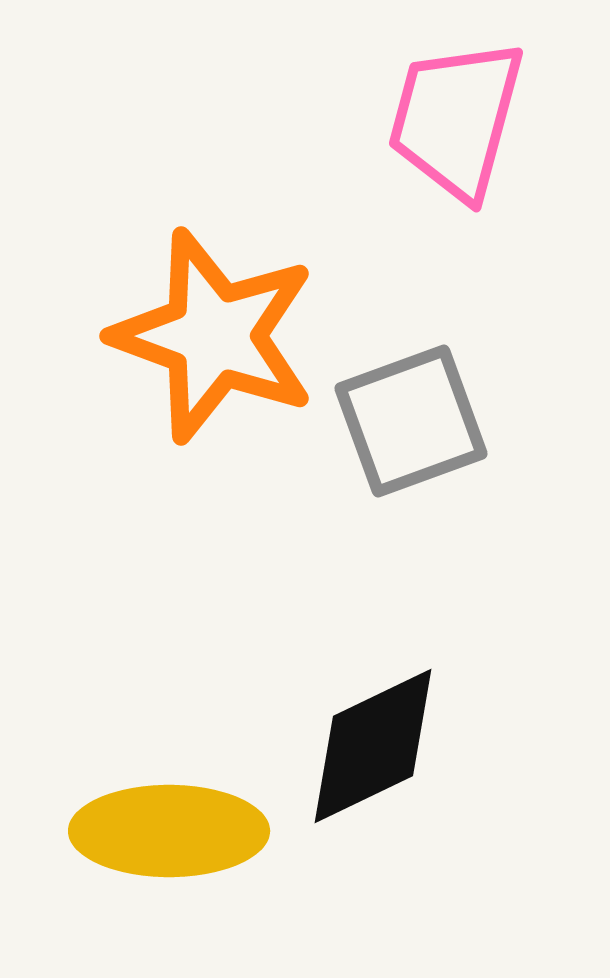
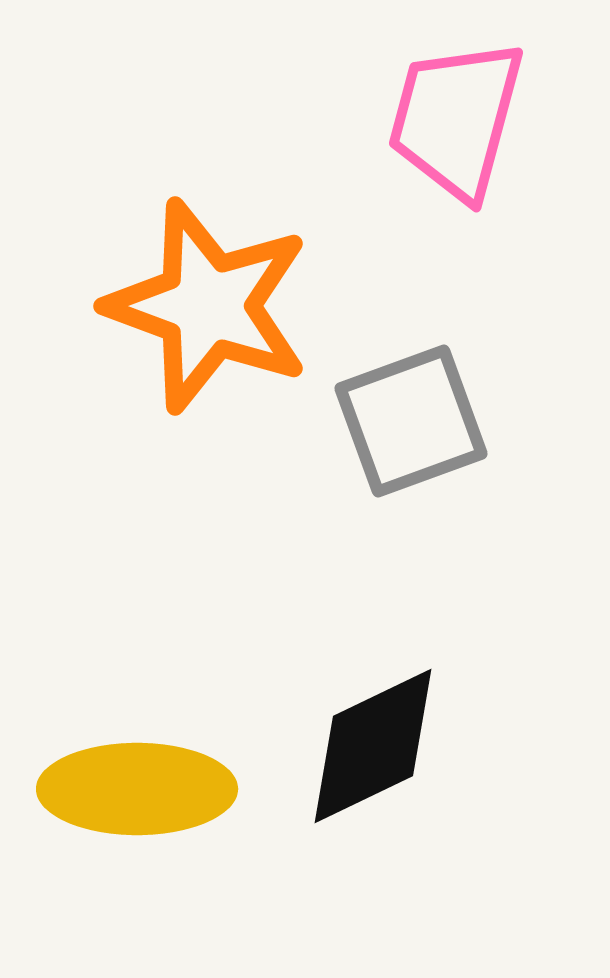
orange star: moved 6 px left, 30 px up
yellow ellipse: moved 32 px left, 42 px up
